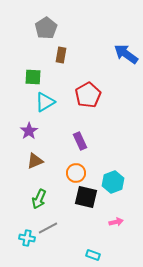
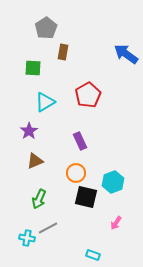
brown rectangle: moved 2 px right, 3 px up
green square: moved 9 px up
pink arrow: moved 1 px down; rotated 136 degrees clockwise
